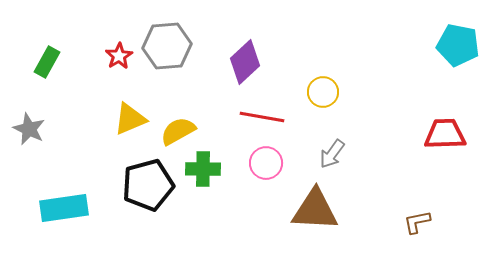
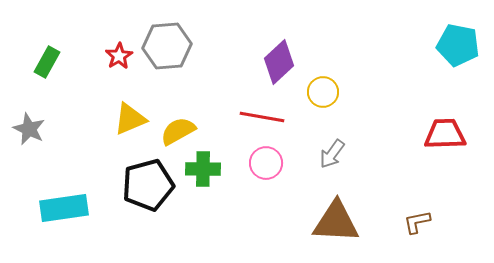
purple diamond: moved 34 px right
brown triangle: moved 21 px right, 12 px down
